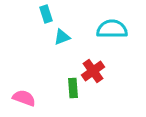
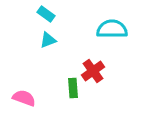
cyan rectangle: rotated 36 degrees counterclockwise
cyan triangle: moved 14 px left, 3 px down
